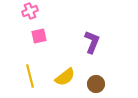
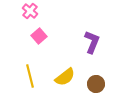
pink cross: rotated 28 degrees counterclockwise
pink square: rotated 28 degrees counterclockwise
